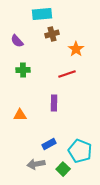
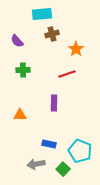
blue rectangle: rotated 40 degrees clockwise
